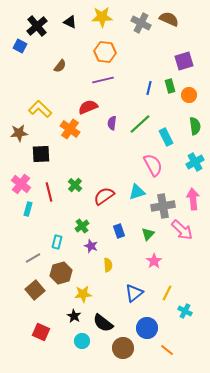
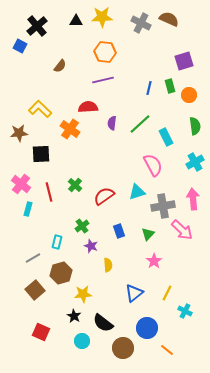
black triangle at (70, 22): moved 6 px right, 1 px up; rotated 24 degrees counterclockwise
red semicircle at (88, 107): rotated 18 degrees clockwise
